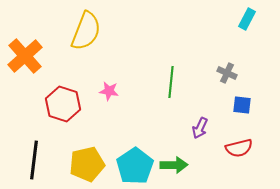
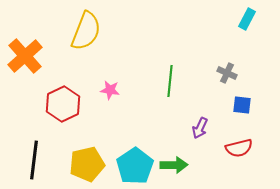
green line: moved 1 px left, 1 px up
pink star: moved 1 px right, 1 px up
red hexagon: rotated 16 degrees clockwise
